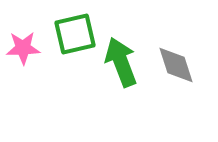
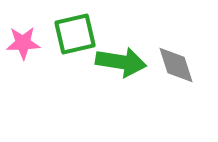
pink star: moved 5 px up
green arrow: rotated 120 degrees clockwise
